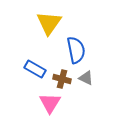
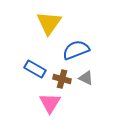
blue semicircle: rotated 100 degrees counterclockwise
